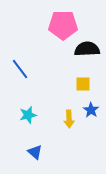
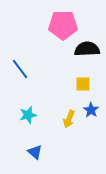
yellow arrow: rotated 24 degrees clockwise
